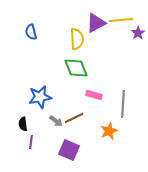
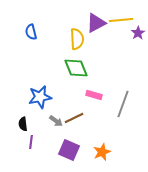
gray line: rotated 16 degrees clockwise
orange star: moved 7 px left, 21 px down
